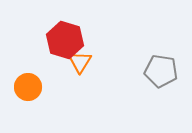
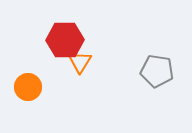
red hexagon: rotated 18 degrees counterclockwise
gray pentagon: moved 4 px left
